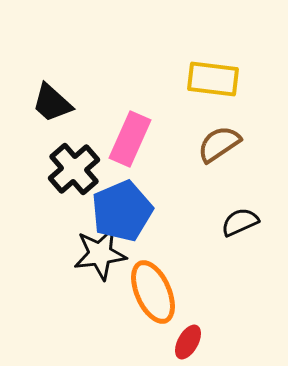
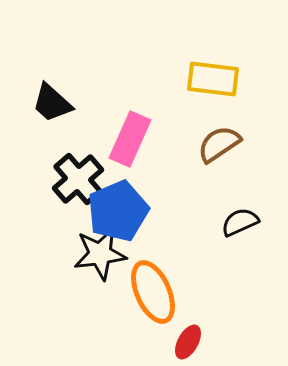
black cross: moved 4 px right, 10 px down
blue pentagon: moved 4 px left
